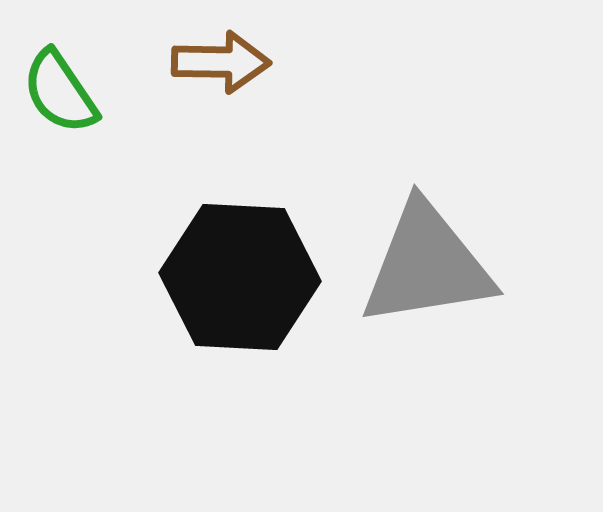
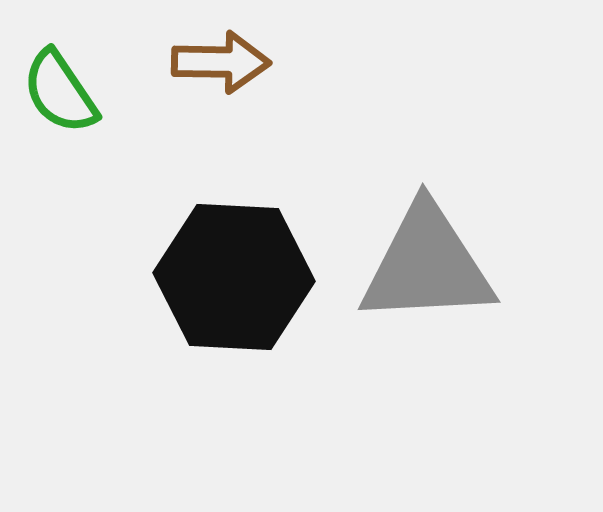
gray triangle: rotated 6 degrees clockwise
black hexagon: moved 6 px left
